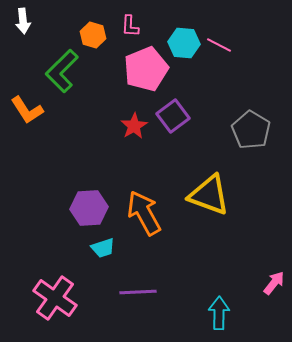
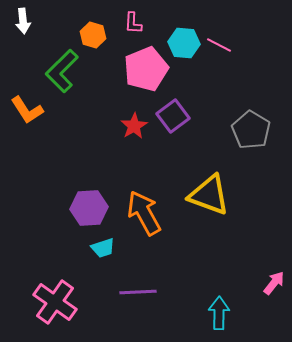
pink L-shape: moved 3 px right, 3 px up
pink cross: moved 4 px down
